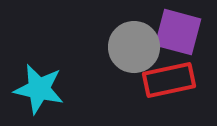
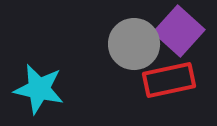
purple square: moved 1 px right, 1 px up; rotated 27 degrees clockwise
gray circle: moved 3 px up
